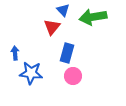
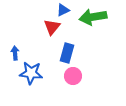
blue triangle: rotated 48 degrees clockwise
